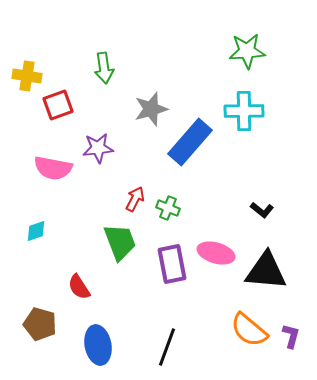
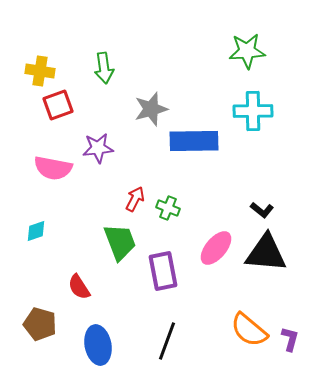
yellow cross: moved 13 px right, 5 px up
cyan cross: moved 9 px right
blue rectangle: moved 4 px right, 1 px up; rotated 48 degrees clockwise
pink ellipse: moved 5 px up; rotated 66 degrees counterclockwise
purple rectangle: moved 9 px left, 7 px down
black triangle: moved 18 px up
purple L-shape: moved 1 px left, 3 px down
black line: moved 6 px up
